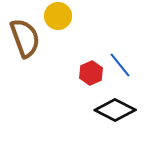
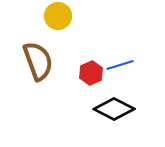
brown semicircle: moved 13 px right, 23 px down
blue line: rotated 68 degrees counterclockwise
black diamond: moved 1 px left, 1 px up
